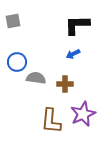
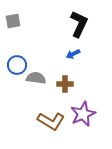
black L-shape: moved 2 px right, 1 px up; rotated 116 degrees clockwise
blue circle: moved 3 px down
brown L-shape: rotated 64 degrees counterclockwise
